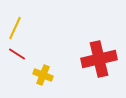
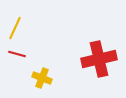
red line: rotated 18 degrees counterclockwise
yellow cross: moved 1 px left, 3 px down
